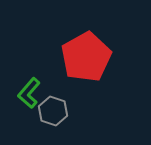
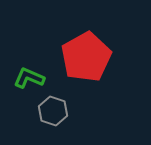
green L-shape: moved 15 px up; rotated 72 degrees clockwise
